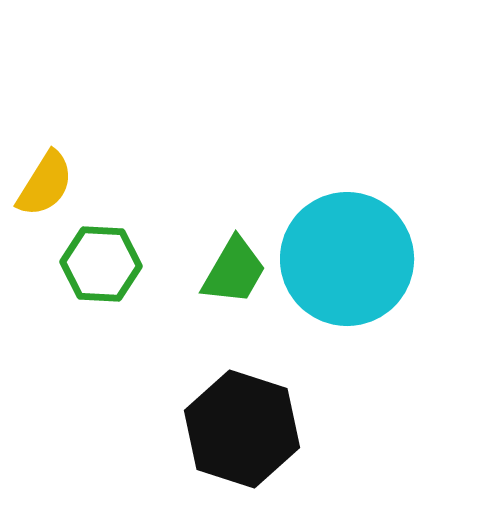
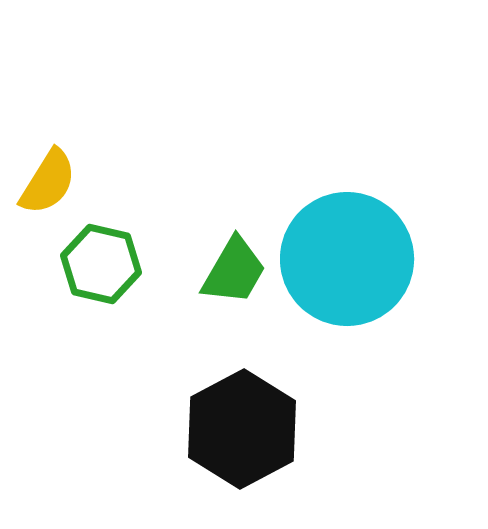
yellow semicircle: moved 3 px right, 2 px up
green hexagon: rotated 10 degrees clockwise
black hexagon: rotated 14 degrees clockwise
